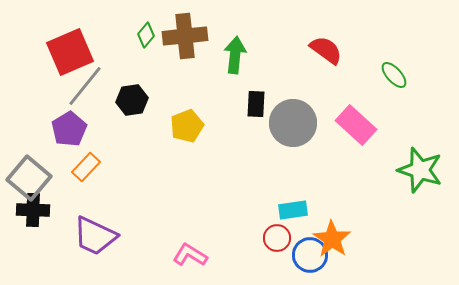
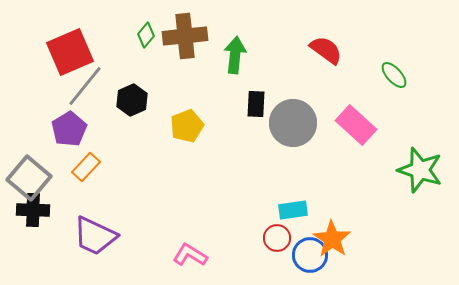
black hexagon: rotated 16 degrees counterclockwise
